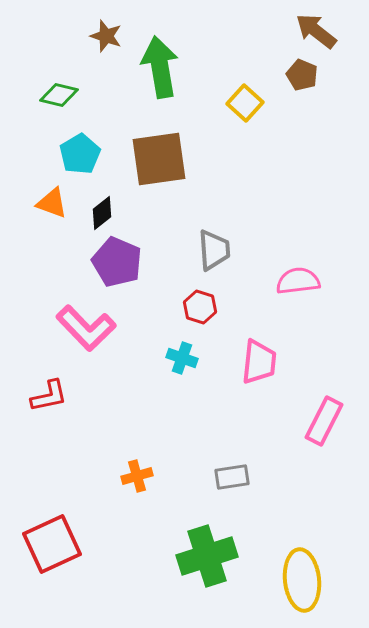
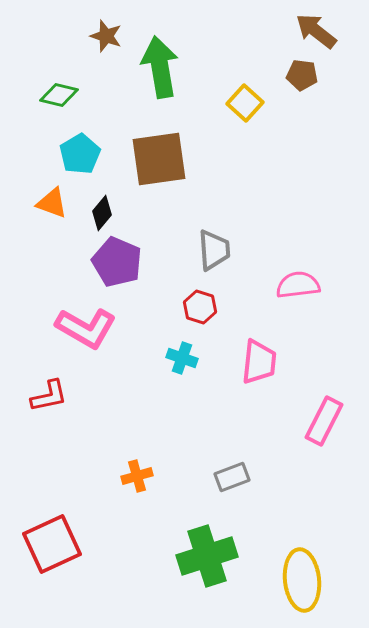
brown pentagon: rotated 16 degrees counterclockwise
black diamond: rotated 12 degrees counterclockwise
pink semicircle: moved 4 px down
pink L-shape: rotated 16 degrees counterclockwise
gray rectangle: rotated 12 degrees counterclockwise
